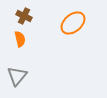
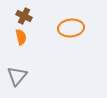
orange ellipse: moved 2 px left, 5 px down; rotated 35 degrees clockwise
orange semicircle: moved 1 px right, 2 px up
